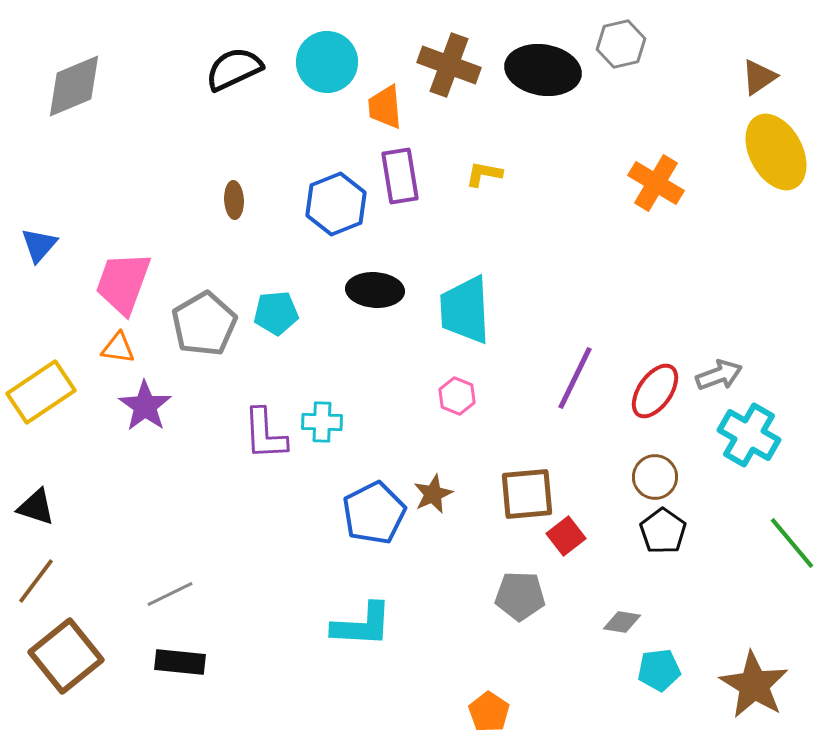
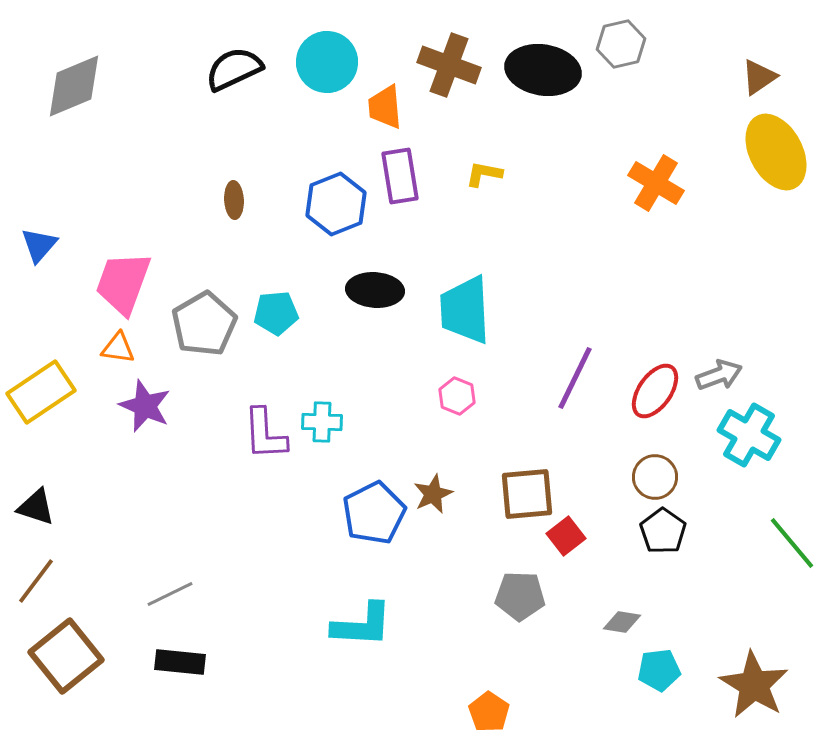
purple star at (145, 406): rotated 12 degrees counterclockwise
